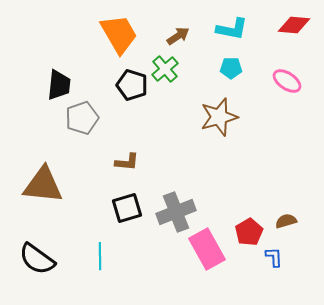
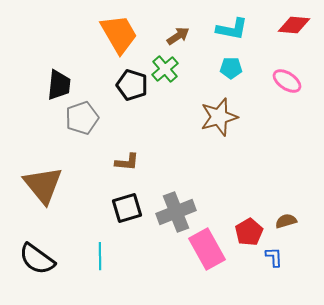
brown triangle: rotated 45 degrees clockwise
